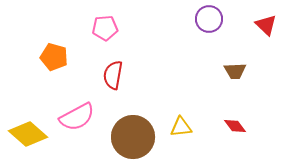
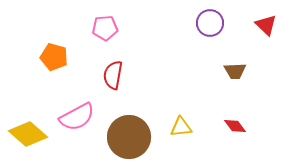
purple circle: moved 1 px right, 4 px down
brown circle: moved 4 px left
